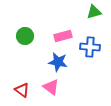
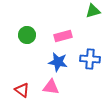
green triangle: moved 1 px left, 1 px up
green circle: moved 2 px right, 1 px up
blue cross: moved 12 px down
pink triangle: rotated 30 degrees counterclockwise
